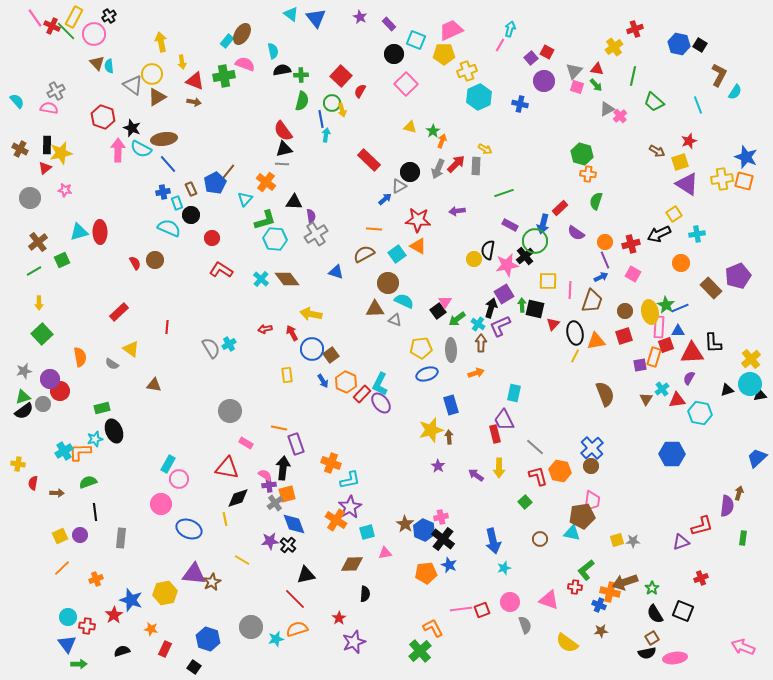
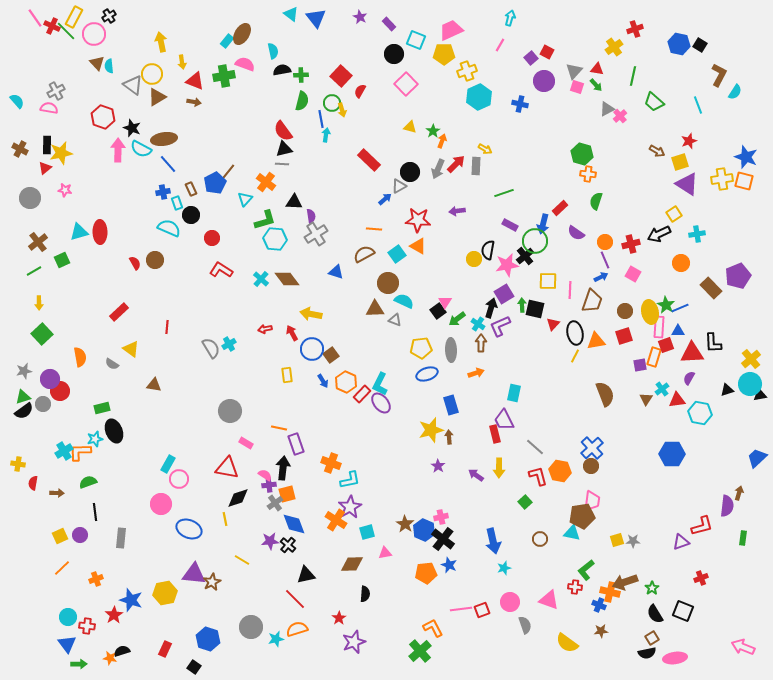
cyan arrow at (510, 29): moved 11 px up
orange star at (151, 629): moved 41 px left, 29 px down
